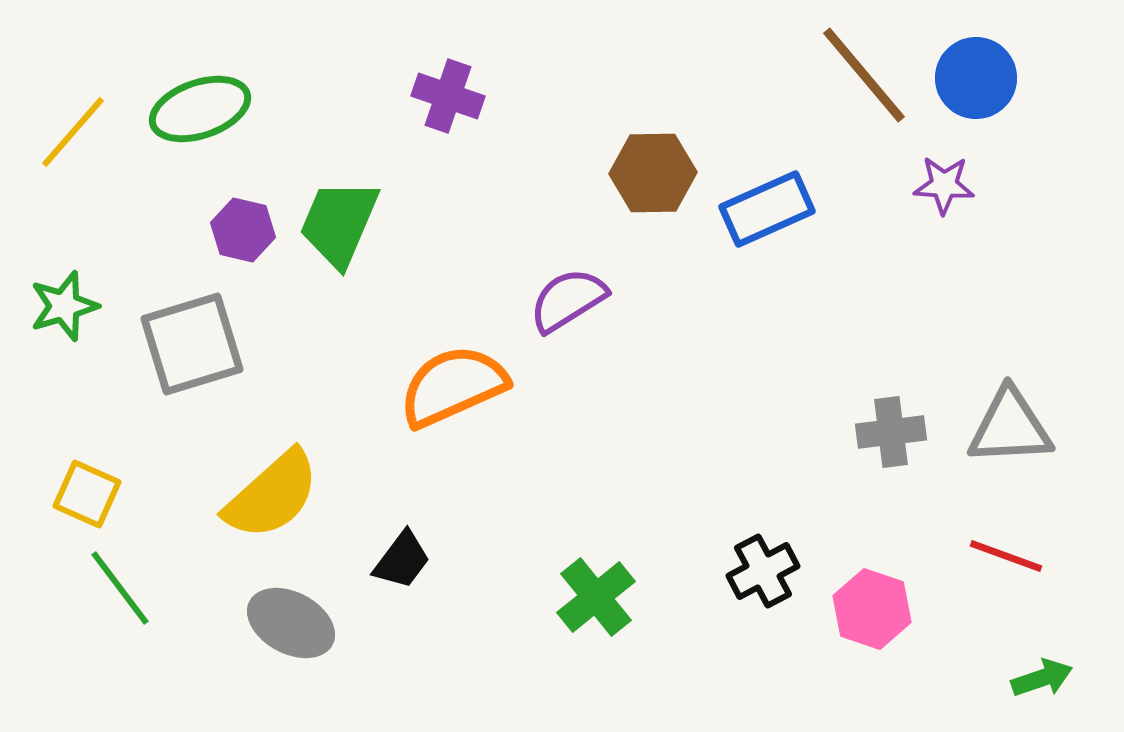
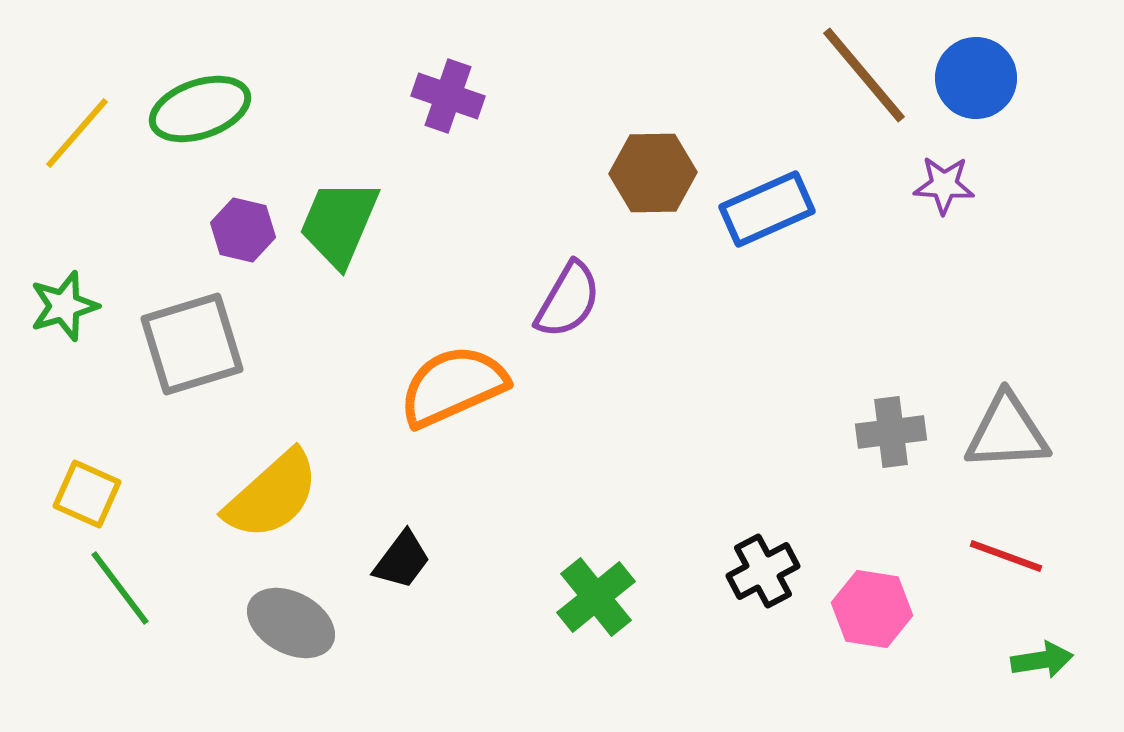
yellow line: moved 4 px right, 1 px down
purple semicircle: rotated 152 degrees clockwise
gray triangle: moved 3 px left, 5 px down
pink hexagon: rotated 10 degrees counterclockwise
green arrow: moved 18 px up; rotated 10 degrees clockwise
